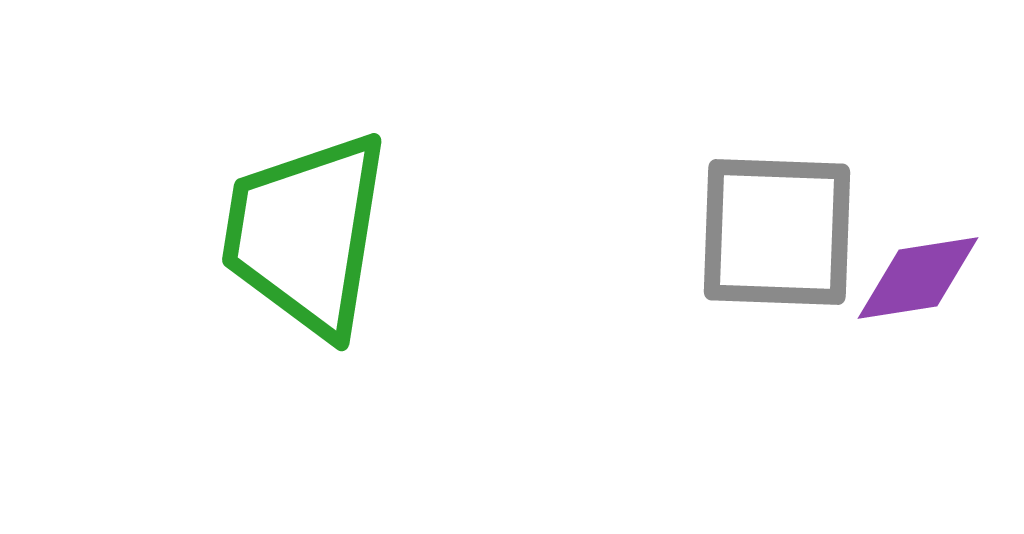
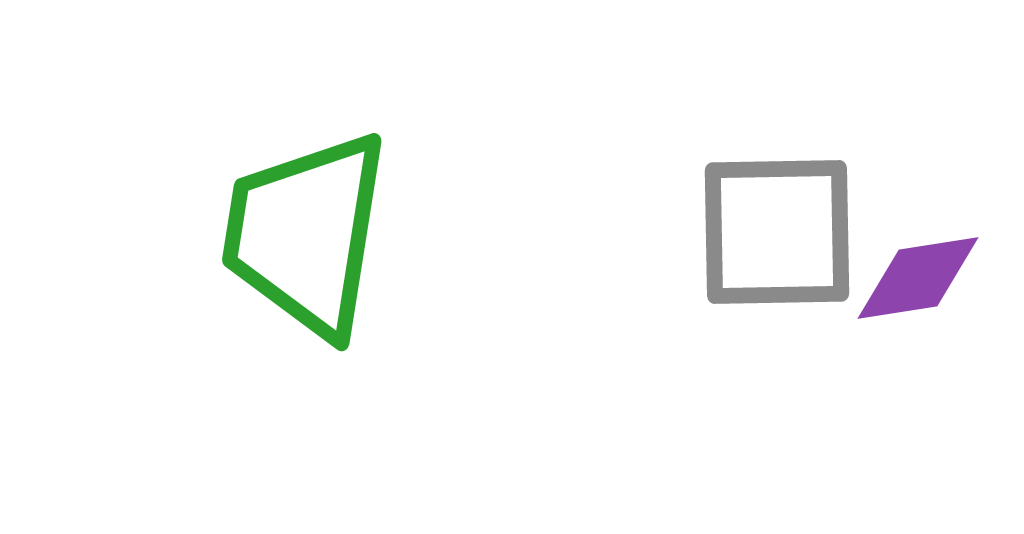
gray square: rotated 3 degrees counterclockwise
